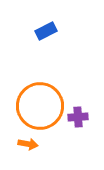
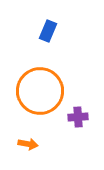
blue rectangle: moved 2 px right; rotated 40 degrees counterclockwise
orange circle: moved 15 px up
